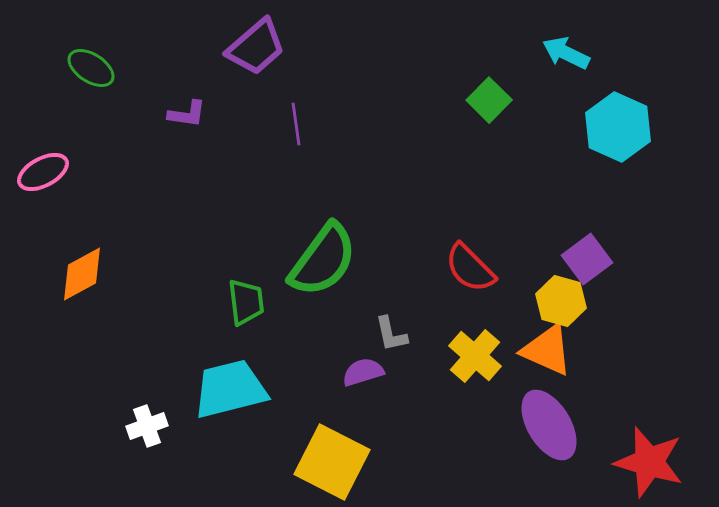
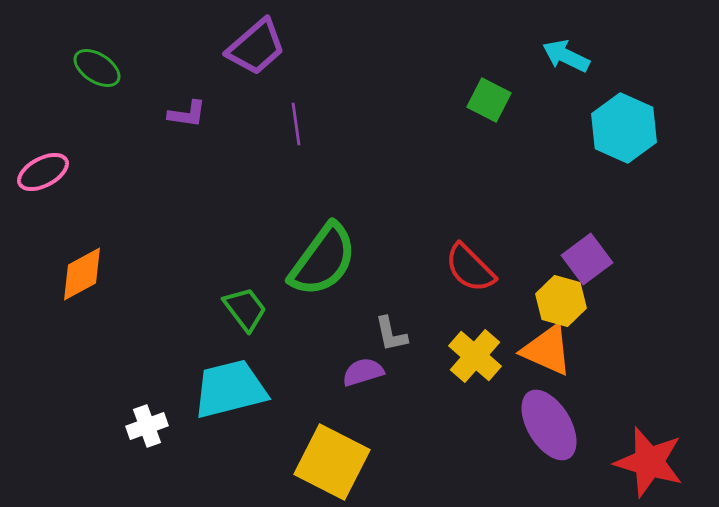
cyan arrow: moved 3 px down
green ellipse: moved 6 px right
green square: rotated 18 degrees counterclockwise
cyan hexagon: moved 6 px right, 1 px down
green trapezoid: moved 1 px left, 7 px down; rotated 30 degrees counterclockwise
